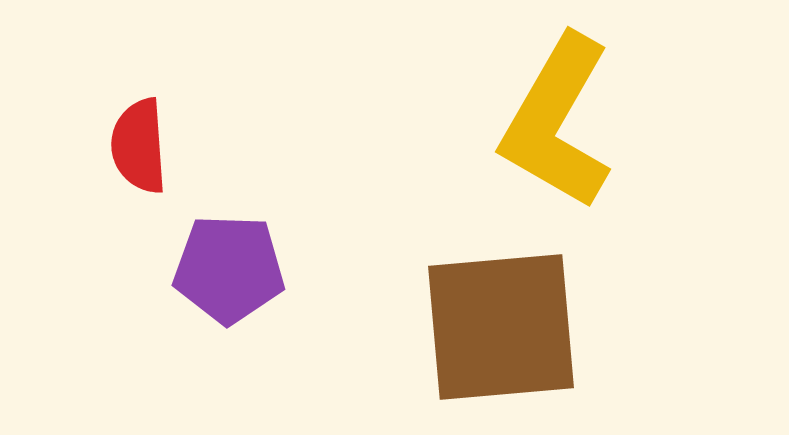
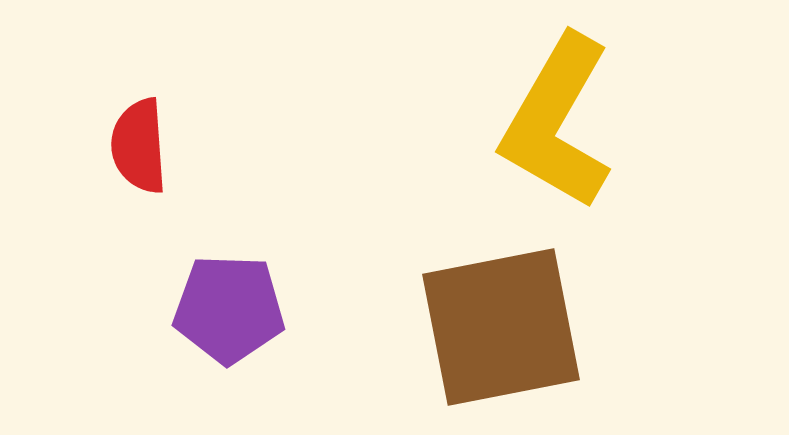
purple pentagon: moved 40 px down
brown square: rotated 6 degrees counterclockwise
